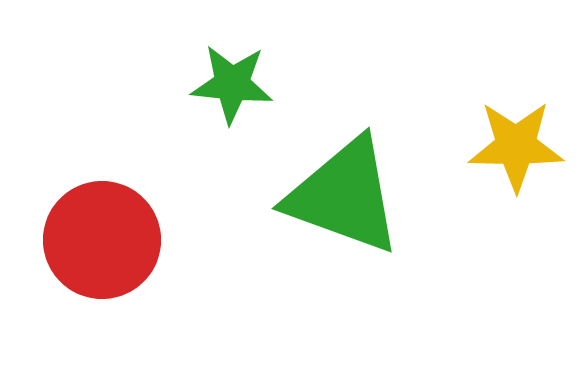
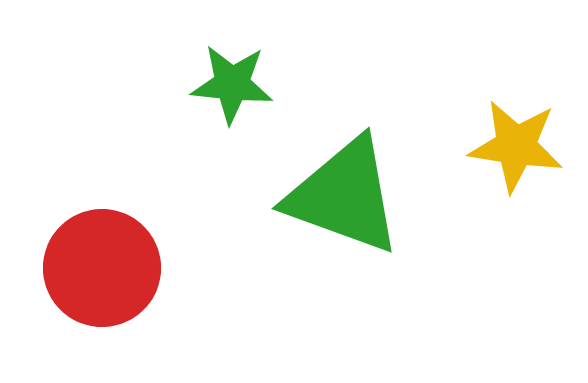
yellow star: rotated 8 degrees clockwise
red circle: moved 28 px down
